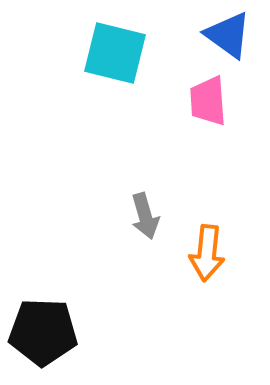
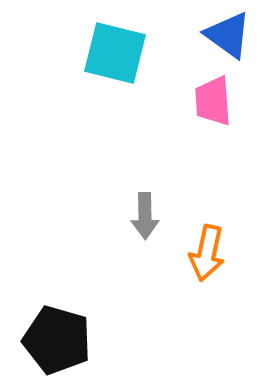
pink trapezoid: moved 5 px right
gray arrow: rotated 15 degrees clockwise
orange arrow: rotated 6 degrees clockwise
black pentagon: moved 14 px right, 8 px down; rotated 14 degrees clockwise
